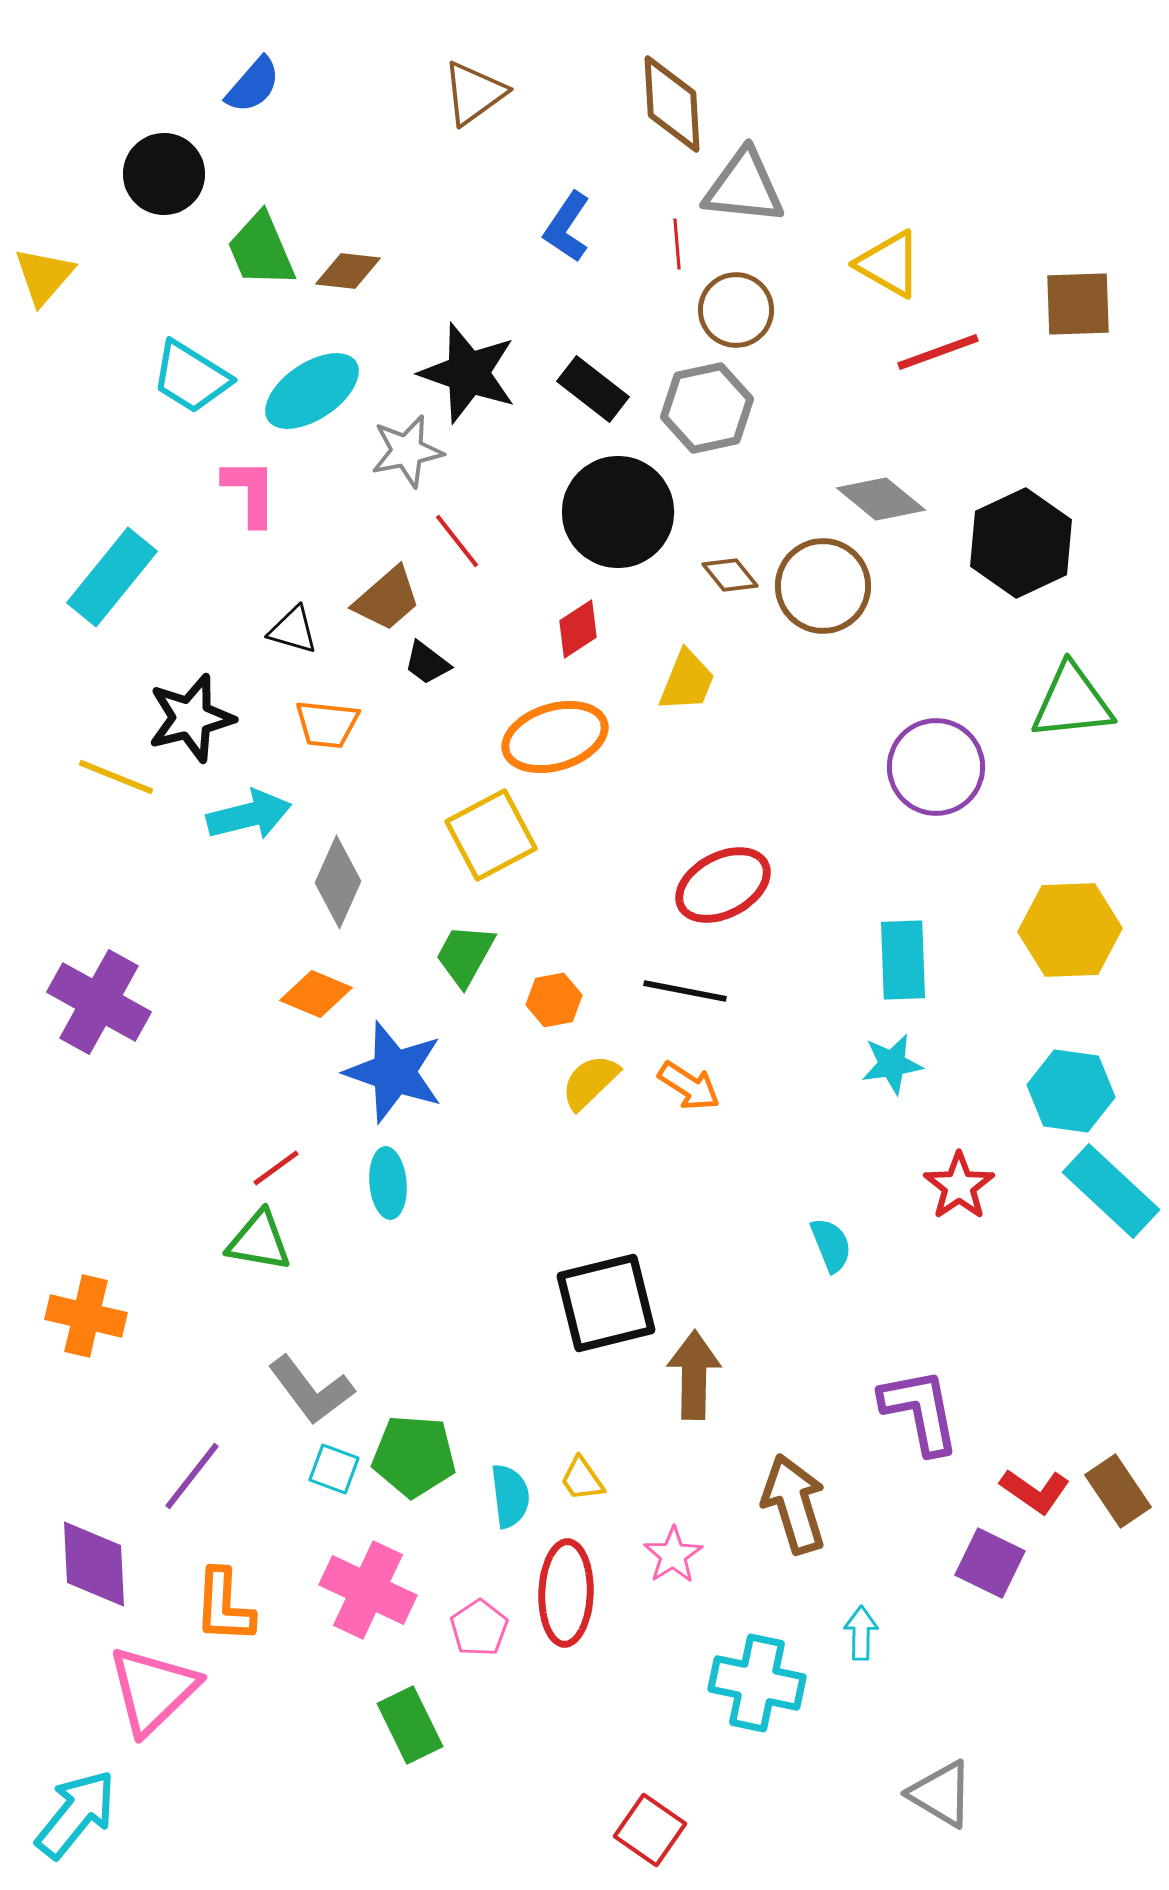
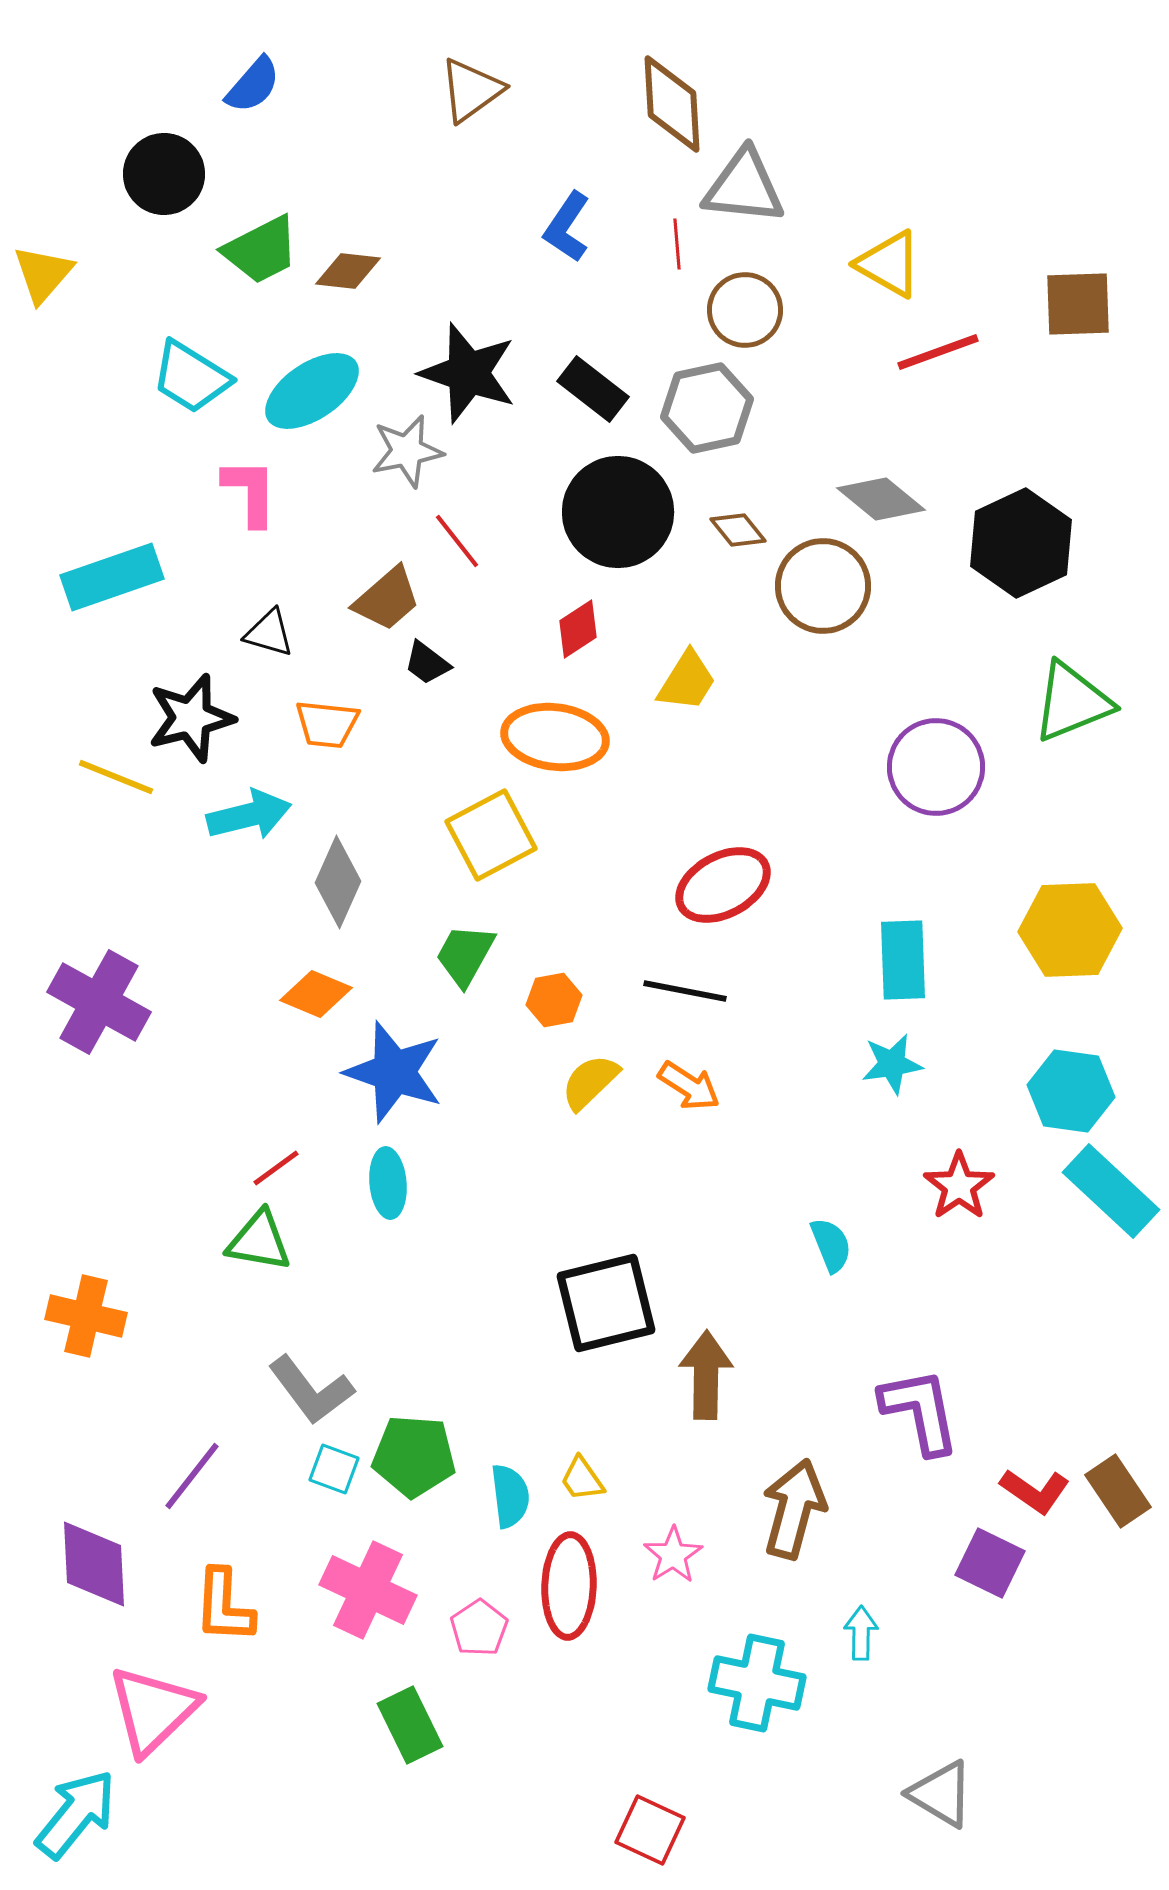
brown triangle at (474, 93): moved 3 px left, 3 px up
green trapezoid at (261, 250): rotated 94 degrees counterclockwise
yellow triangle at (44, 276): moved 1 px left, 2 px up
brown circle at (736, 310): moved 9 px right
brown diamond at (730, 575): moved 8 px right, 45 px up
cyan rectangle at (112, 577): rotated 32 degrees clockwise
black triangle at (293, 630): moved 24 px left, 3 px down
yellow trapezoid at (687, 681): rotated 10 degrees clockwise
green triangle at (1072, 702): rotated 16 degrees counterclockwise
orange ellipse at (555, 737): rotated 24 degrees clockwise
brown arrow at (694, 1375): moved 12 px right
brown arrow at (794, 1504): moved 5 px down; rotated 32 degrees clockwise
red ellipse at (566, 1593): moved 3 px right, 7 px up
pink triangle at (153, 1690): moved 20 px down
red square at (650, 1830): rotated 10 degrees counterclockwise
